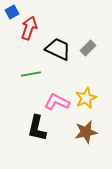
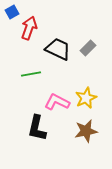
brown star: moved 1 px up
